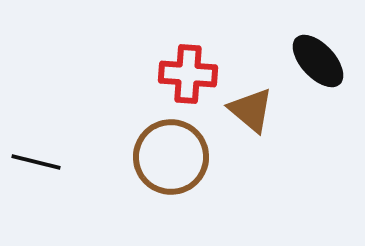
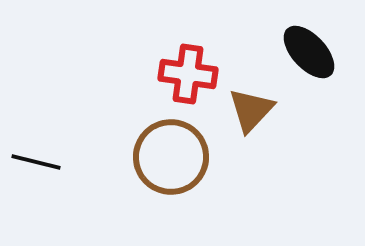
black ellipse: moved 9 px left, 9 px up
red cross: rotated 4 degrees clockwise
brown triangle: rotated 33 degrees clockwise
